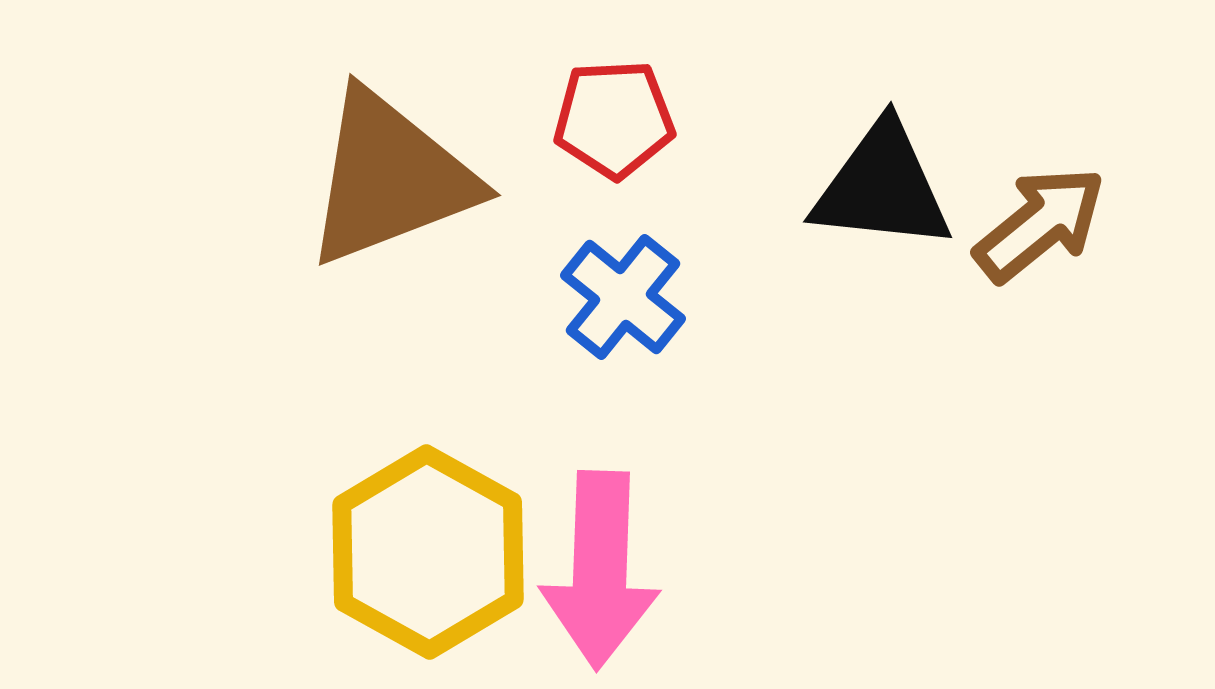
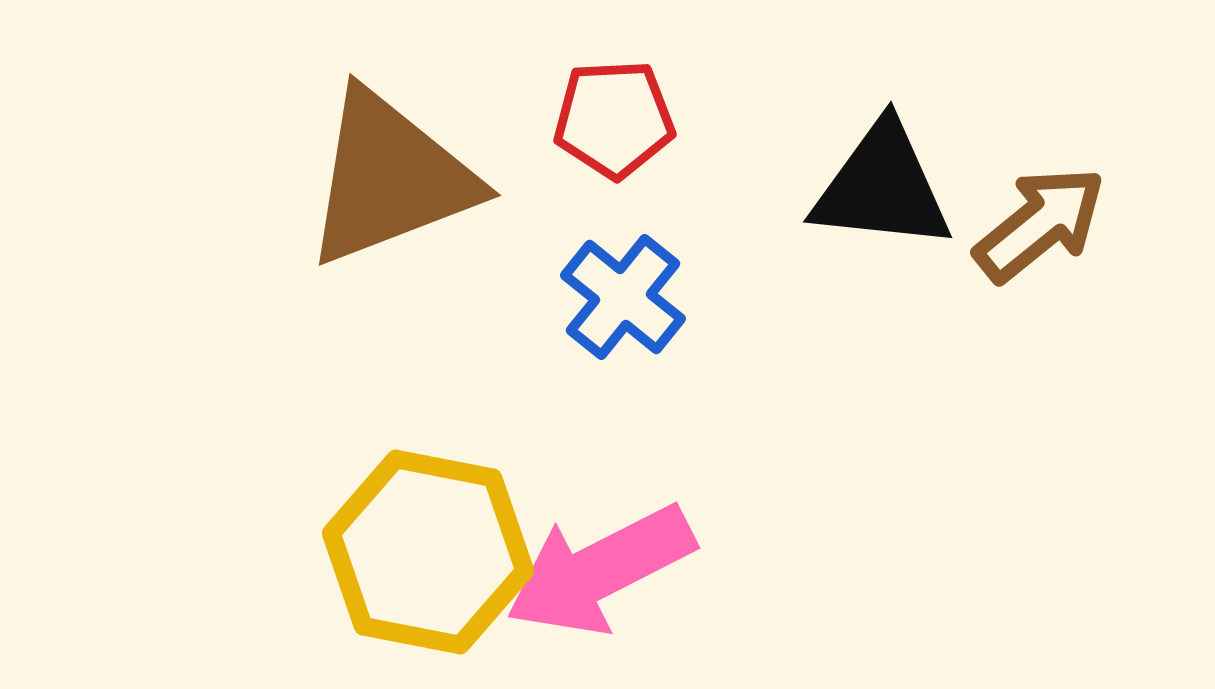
yellow hexagon: rotated 18 degrees counterclockwise
pink arrow: rotated 61 degrees clockwise
